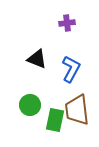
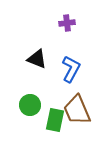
brown trapezoid: rotated 16 degrees counterclockwise
